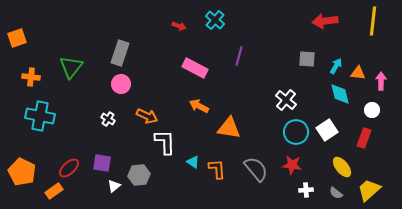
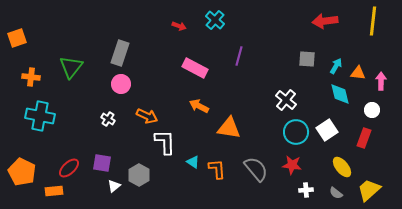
gray hexagon at (139, 175): rotated 25 degrees counterclockwise
orange rectangle at (54, 191): rotated 30 degrees clockwise
